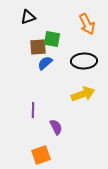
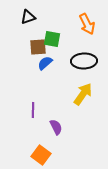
yellow arrow: rotated 35 degrees counterclockwise
orange square: rotated 36 degrees counterclockwise
